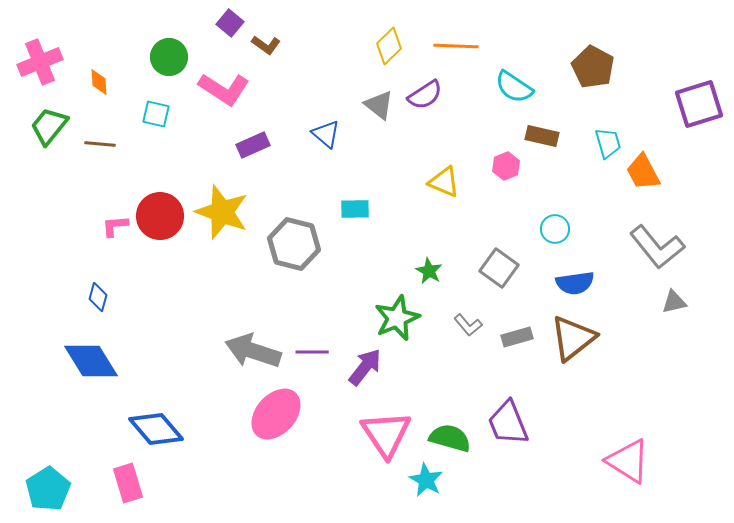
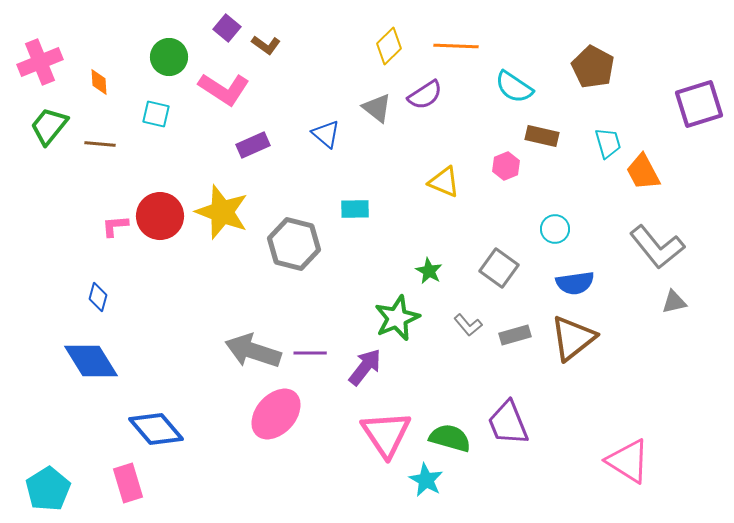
purple square at (230, 23): moved 3 px left, 5 px down
gray triangle at (379, 105): moved 2 px left, 3 px down
gray rectangle at (517, 337): moved 2 px left, 2 px up
purple line at (312, 352): moved 2 px left, 1 px down
